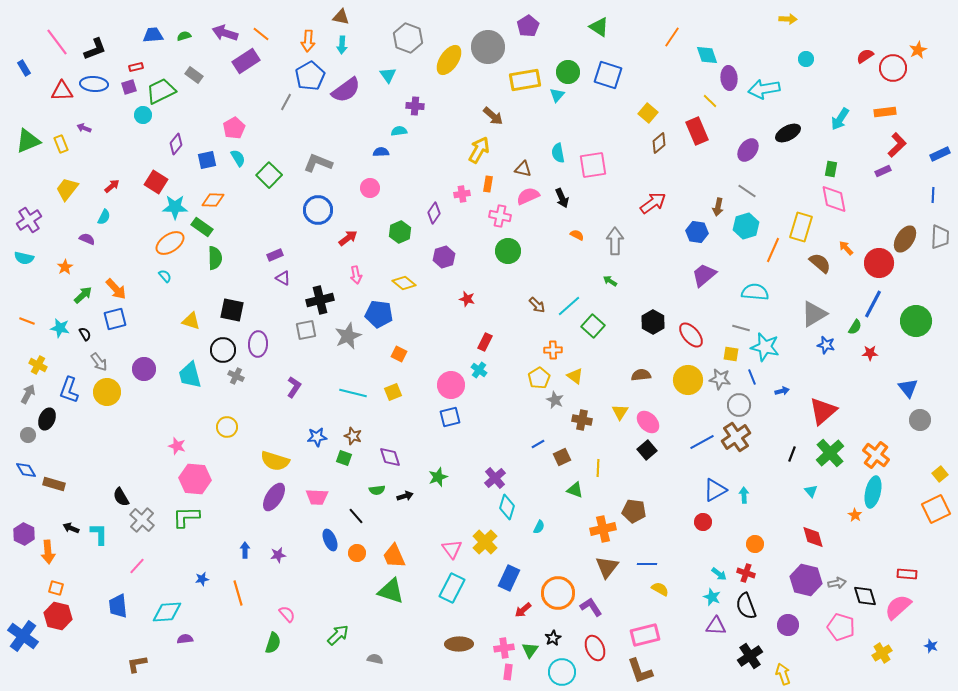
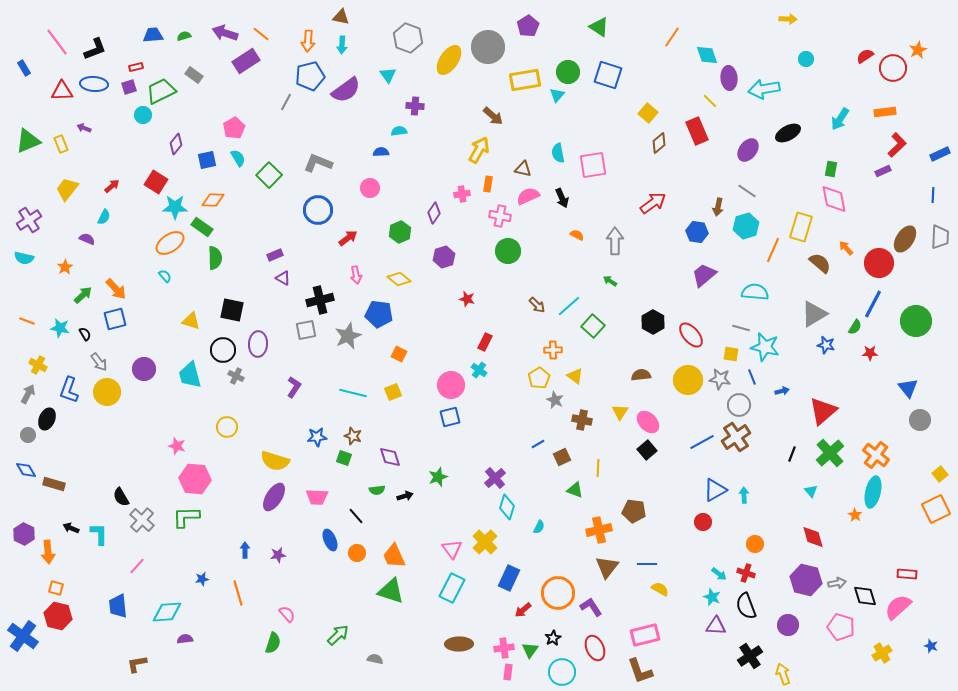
blue pentagon at (310, 76): rotated 16 degrees clockwise
yellow diamond at (404, 283): moved 5 px left, 4 px up
orange cross at (603, 529): moved 4 px left, 1 px down
